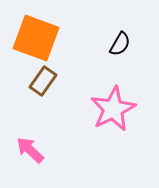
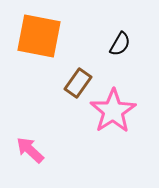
orange square: moved 3 px right, 2 px up; rotated 9 degrees counterclockwise
brown rectangle: moved 35 px right, 2 px down
pink star: moved 2 px down; rotated 6 degrees counterclockwise
